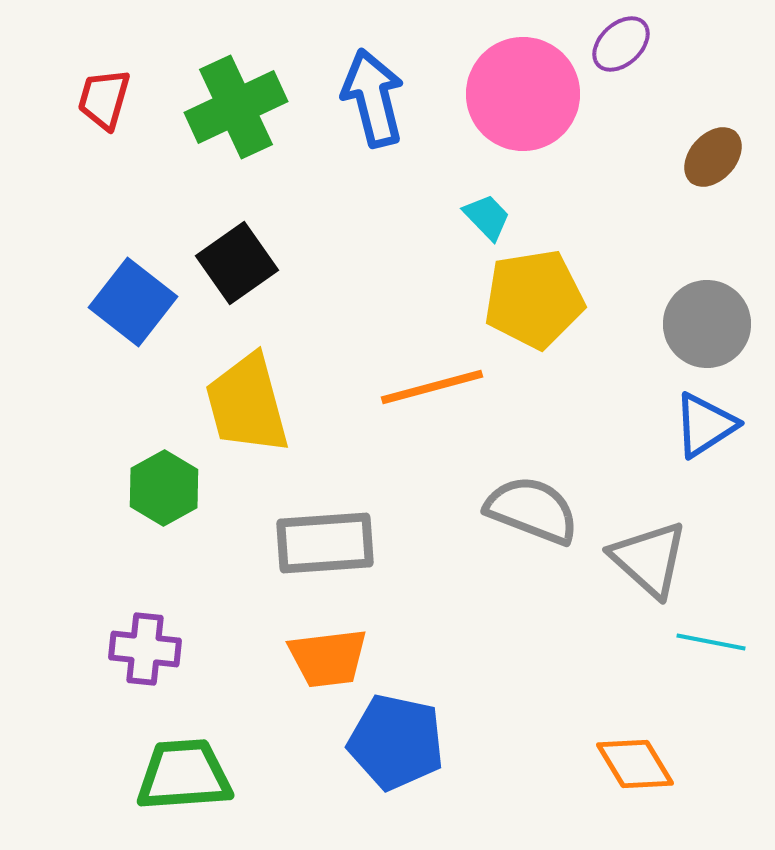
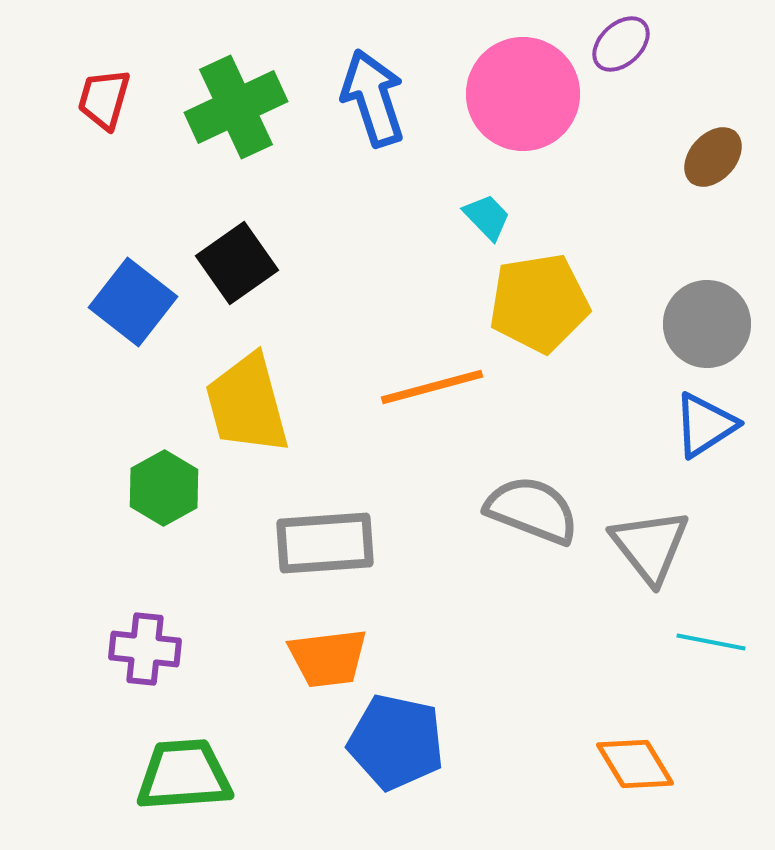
blue arrow: rotated 4 degrees counterclockwise
yellow pentagon: moved 5 px right, 4 px down
gray triangle: moved 1 px right, 13 px up; rotated 10 degrees clockwise
